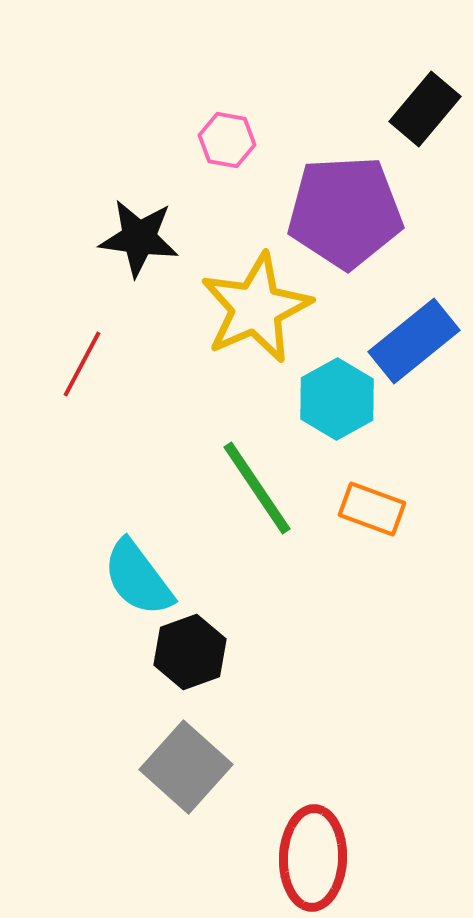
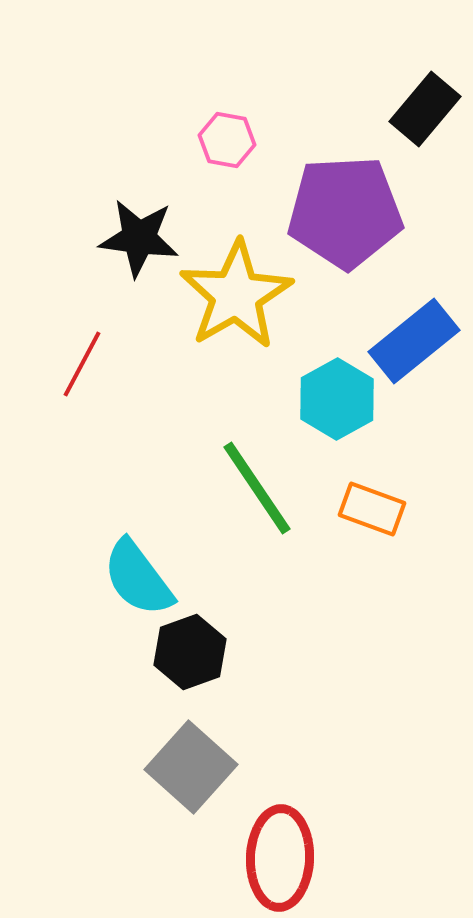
yellow star: moved 20 px left, 13 px up; rotated 6 degrees counterclockwise
gray square: moved 5 px right
red ellipse: moved 33 px left
